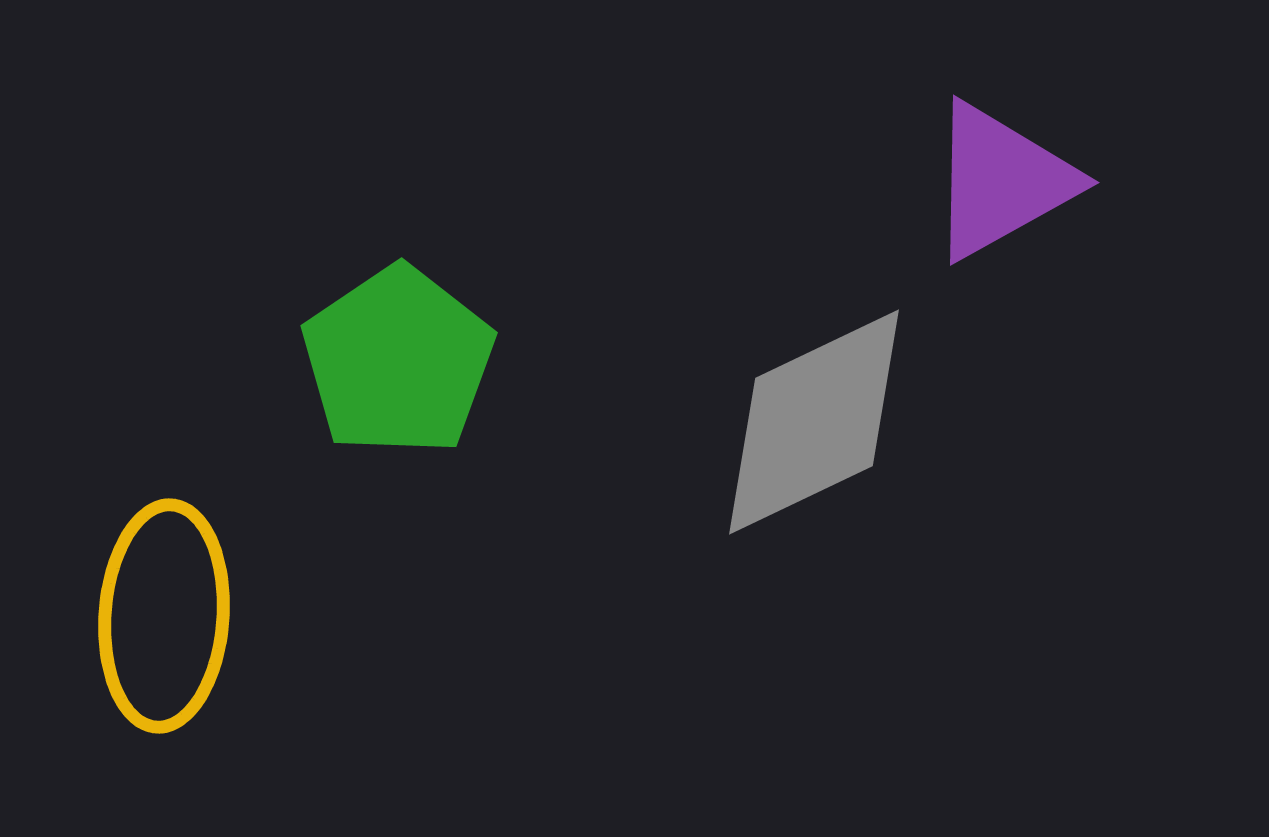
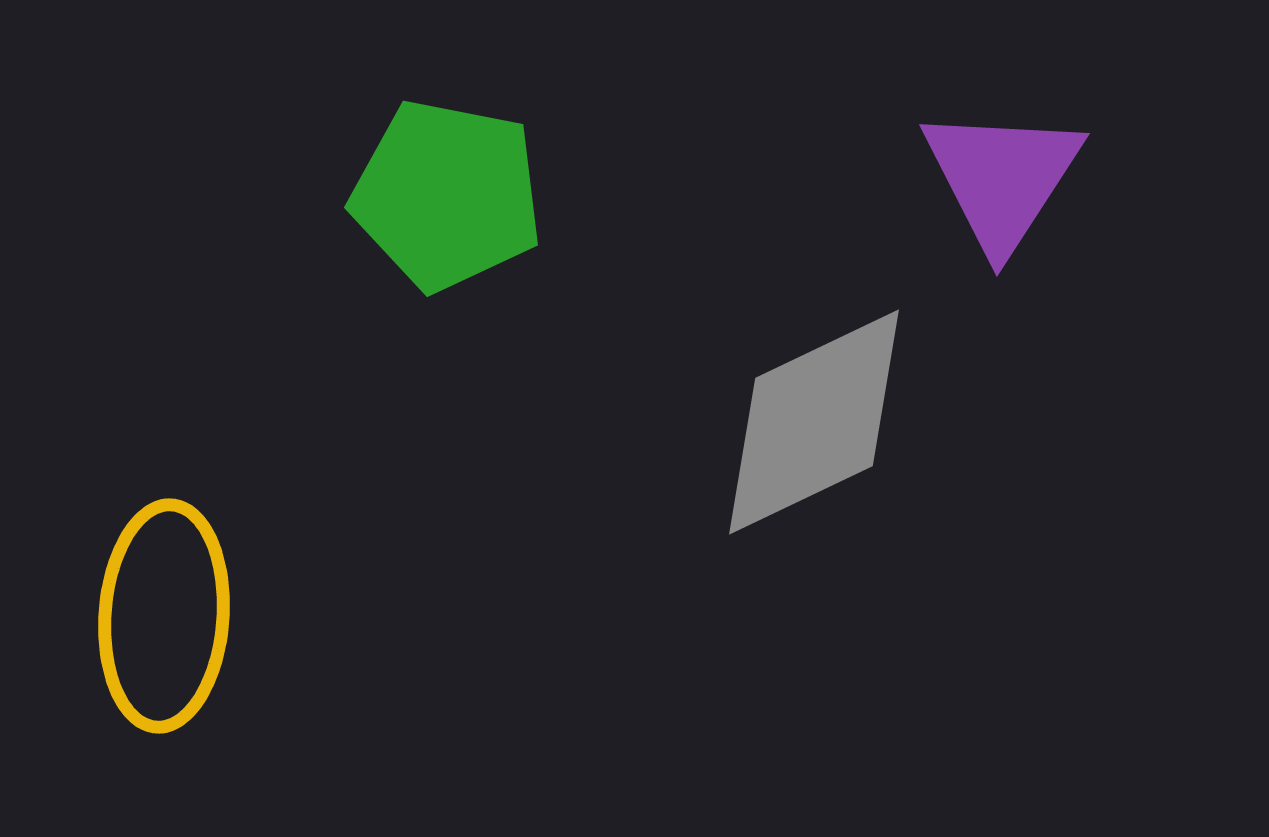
purple triangle: moved 1 px right, 3 px up; rotated 28 degrees counterclockwise
green pentagon: moved 49 px right, 166 px up; rotated 27 degrees counterclockwise
